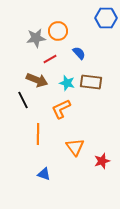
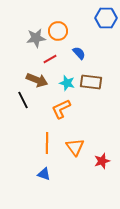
orange line: moved 9 px right, 9 px down
